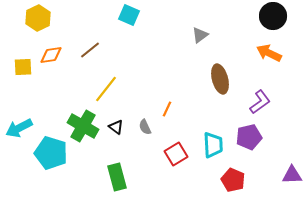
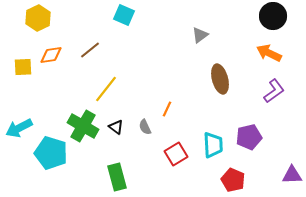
cyan square: moved 5 px left
purple L-shape: moved 14 px right, 11 px up
